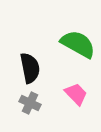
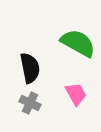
green semicircle: moved 1 px up
pink trapezoid: rotated 15 degrees clockwise
